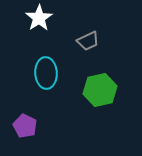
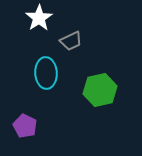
gray trapezoid: moved 17 px left
